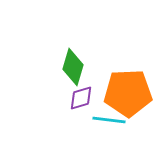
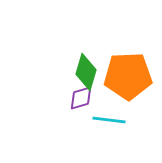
green diamond: moved 13 px right, 5 px down
orange pentagon: moved 17 px up
